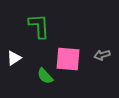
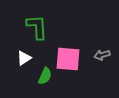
green L-shape: moved 2 px left, 1 px down
white triangle: moved 10 px right
green semicircle: rotated 114 degrees counterclockwise
